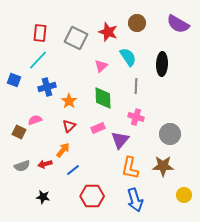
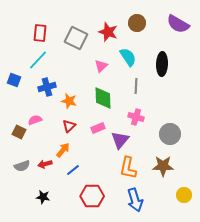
orange star: rotated 21 degrees counterclockwise
orange L-shape: moved 2 px left
